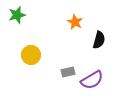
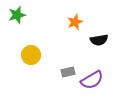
orange star: rotated 21 degrees clockwise
black semicircle: rotated 66 degrees clockwise
